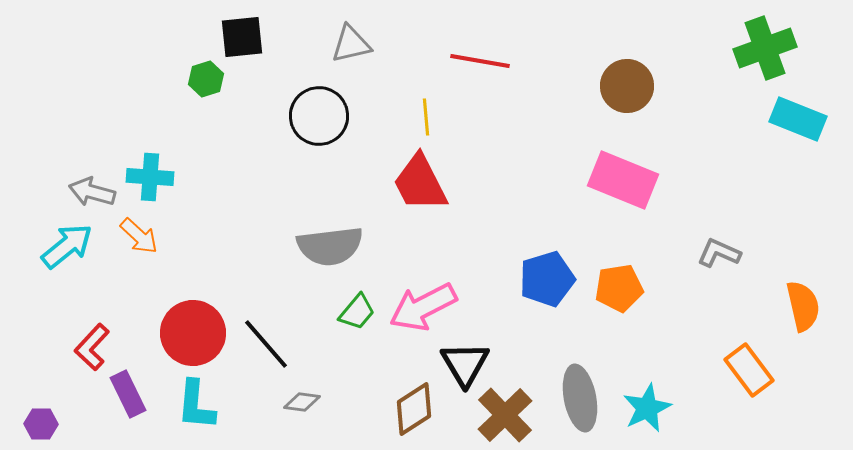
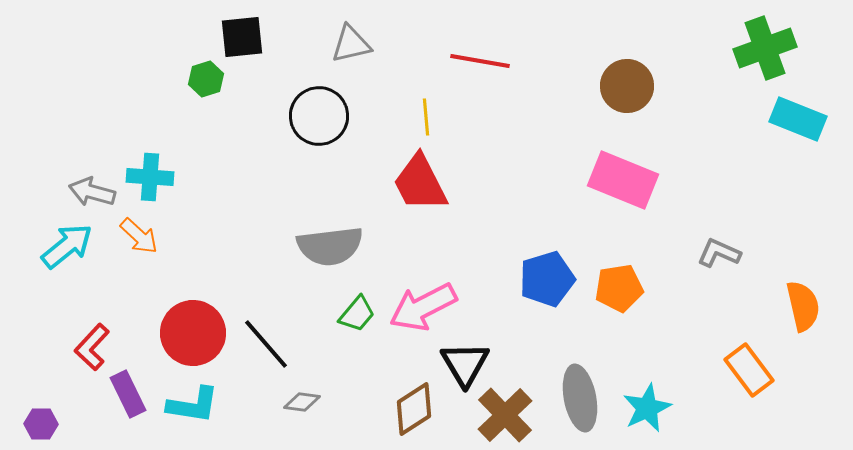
green trapezoid: moved 2 px down
cyan L-shape: moved 3 px left; rotated 86 degrees counterclockwise
